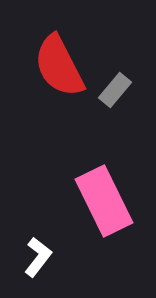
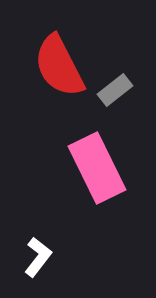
gray rectangle: rotated 12 degrees clockwise
pink rectangle: moved 7 px left, 33 px up
